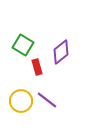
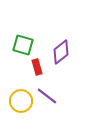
green square: rotated 15 degrees counterclockwise
purple line: moved 4 px up
